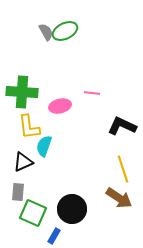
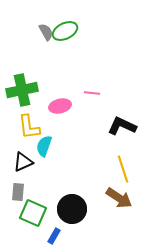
green cross: moved 2 px up; rotated 16 degrees counterclockwise
